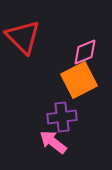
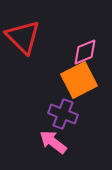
purple cross: moved 1 px right, 3 px up; rotated 28 degrees clockwise
